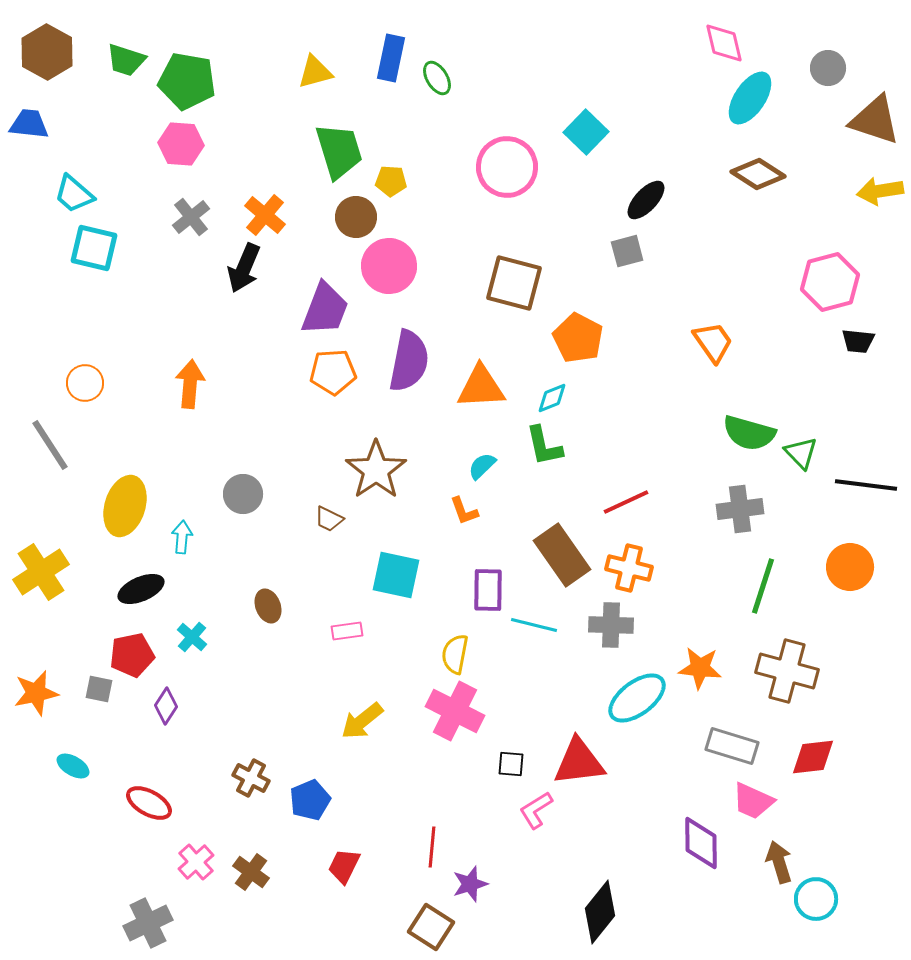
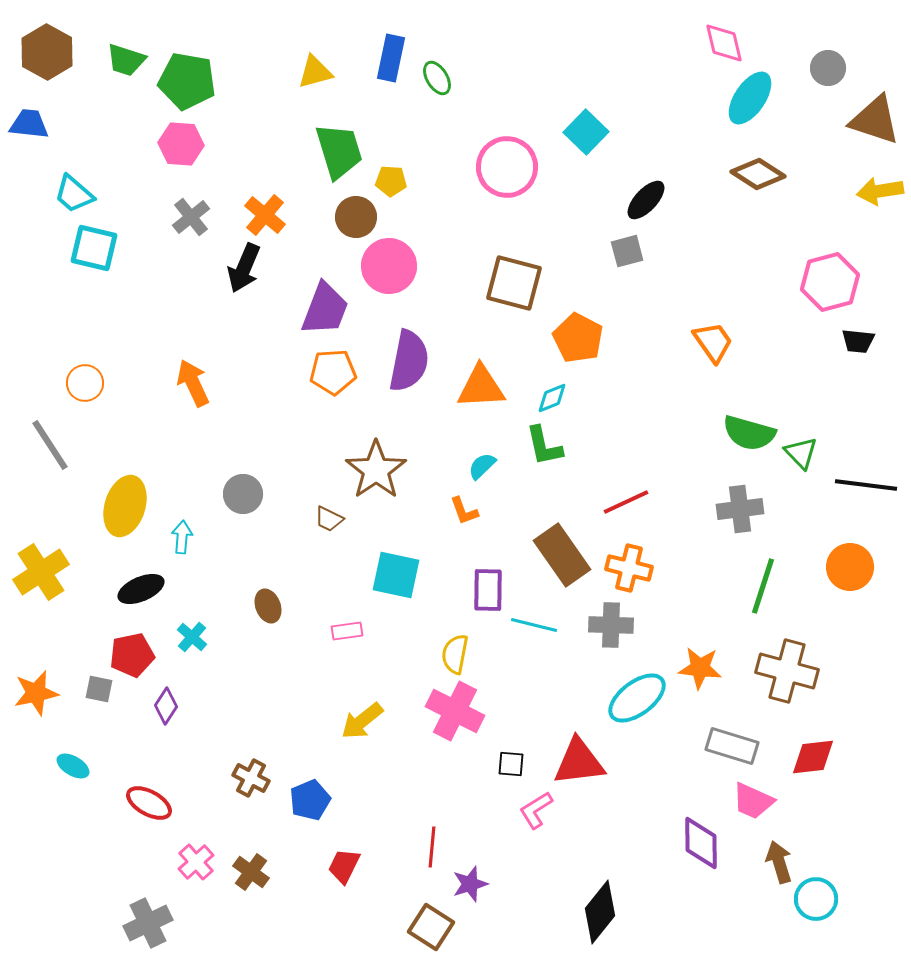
orange arrow at (190, 384): moved 3 px right, 1 px up; rotated 30 degrees counterclockwise
